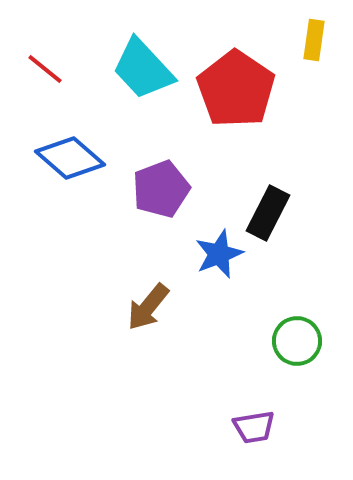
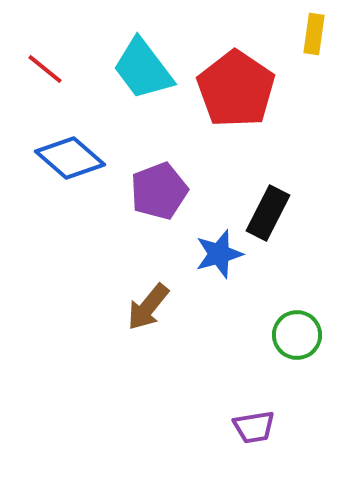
yellow rectangle: moved 6 px up
cyan trapezoid: rotated 6 degrees clockwise
purple pentagon: moved 2 px left, 2 px down
blue star: rotated 6 degrees clockwise
green circle: moved 6 px up
